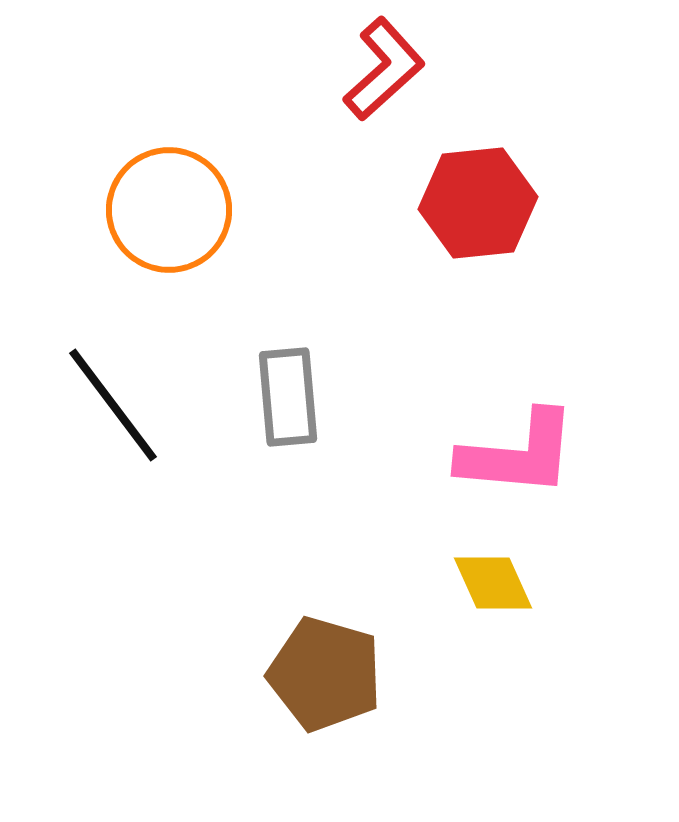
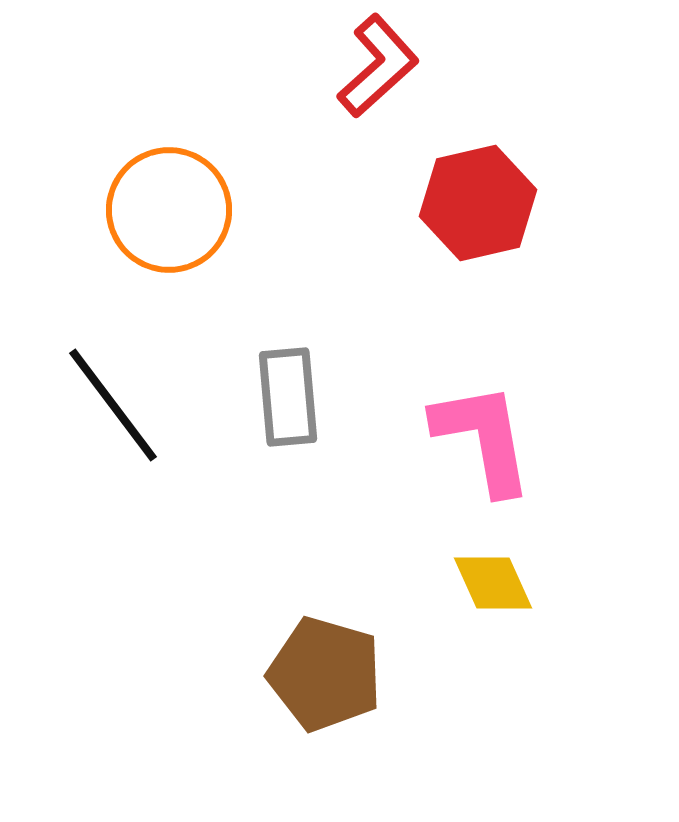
red L-shape: moved 6 px left, 3 px up
red hexagon: rotated 7 degrees counterclockwise
pink L-shape: moved 35 px left, 16 px up; rotated 105 degrees counterclockwise
